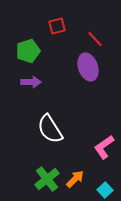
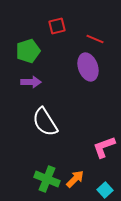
red line: rotated 24 degrees counterclockwise
white semicircle: moved 5 px left, 7 px up
pink L-shape: rotated 15 degrees clockwise
green cross: rotated 30 degrees counterclockwise
